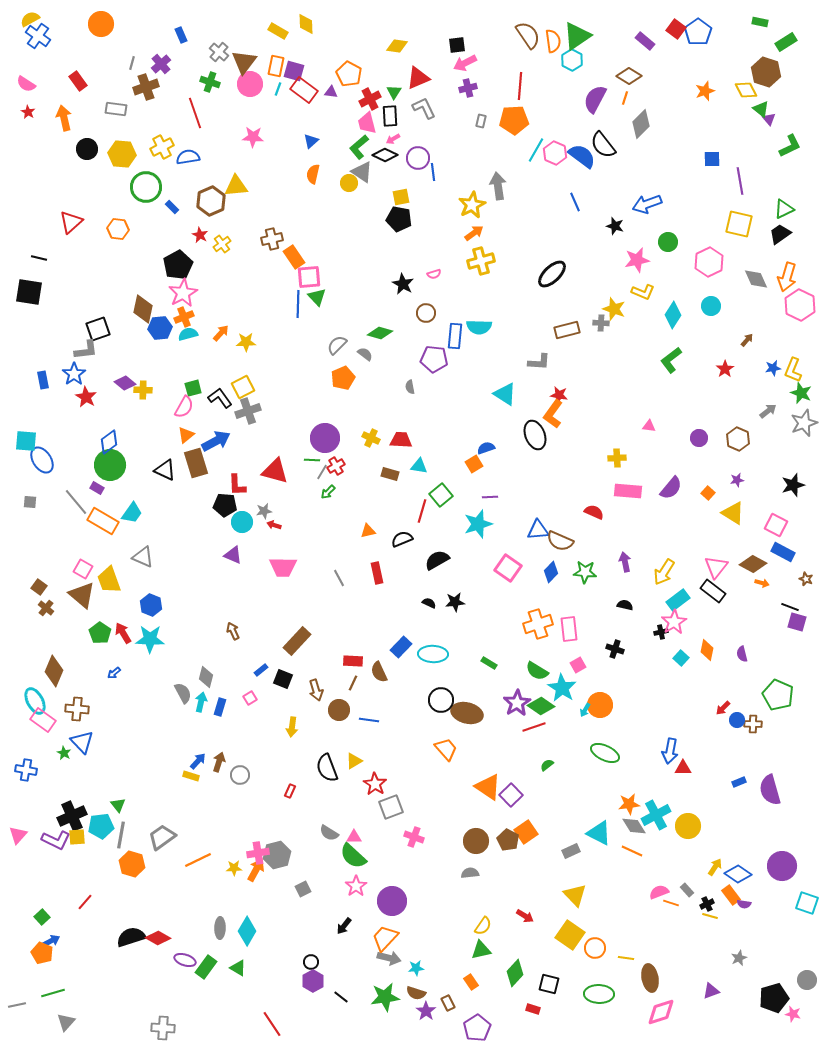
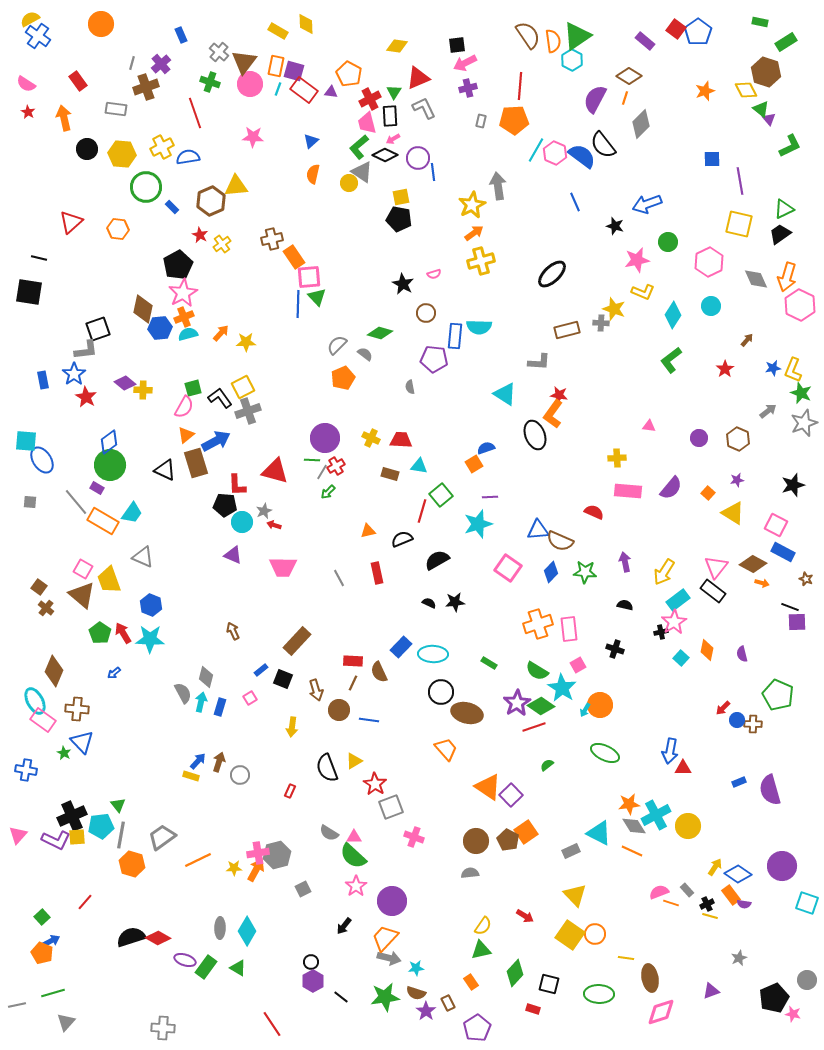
gray star at (264, 511): rotated 14 degrees counterclockwise
purple square at (797, 622): rotated 18 degrees counterclockwise
black circle at (441, 700): moved 8 px up
orange circle at (595, 948): moved 14 px up
black pentagon at (774, 998): rotated 8 degrees counterclockwise
